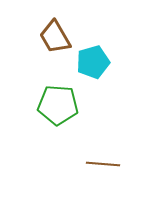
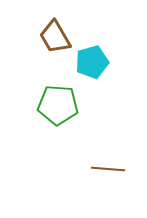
cyan pentagon: moved 1 px left
brown line: moved 5 px right, 5 px down
